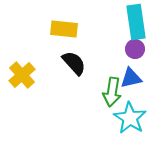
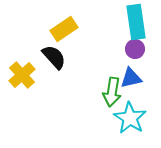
yellow rectangle: rotated 40 degrees counterclockwise
black semicircle: moved 20 px left, 6 px up
